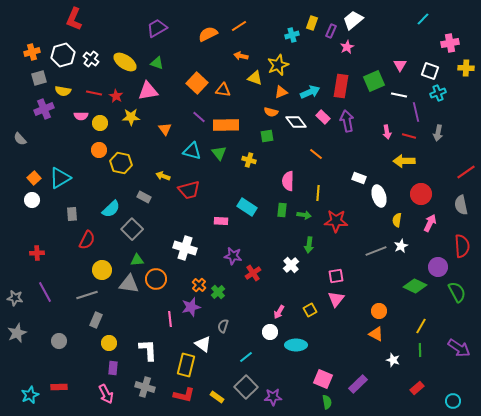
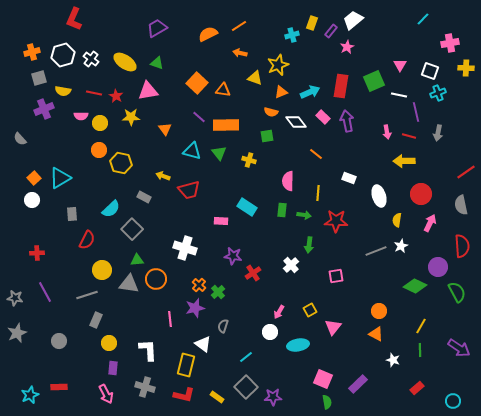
purple rectangle at (331, 31): rotated 16 degrees clockwise
orange arrow at (241, 56): moved 1 px left, 3 px up
white rectangle at (359, 178): moved 10 px left
pink triangle at (336, 299): moved 3 px left, 28 px down
purple star at (191, 307): moved 4 px right, 1 px down
cyan ellipse at (296, 345): moved 2 px right; rotated 10 degrees counterclockwise
